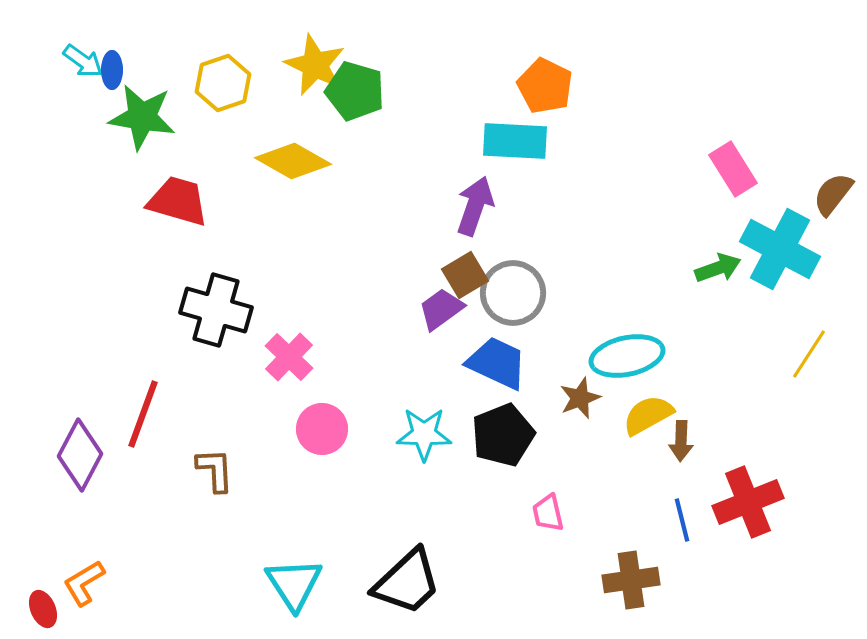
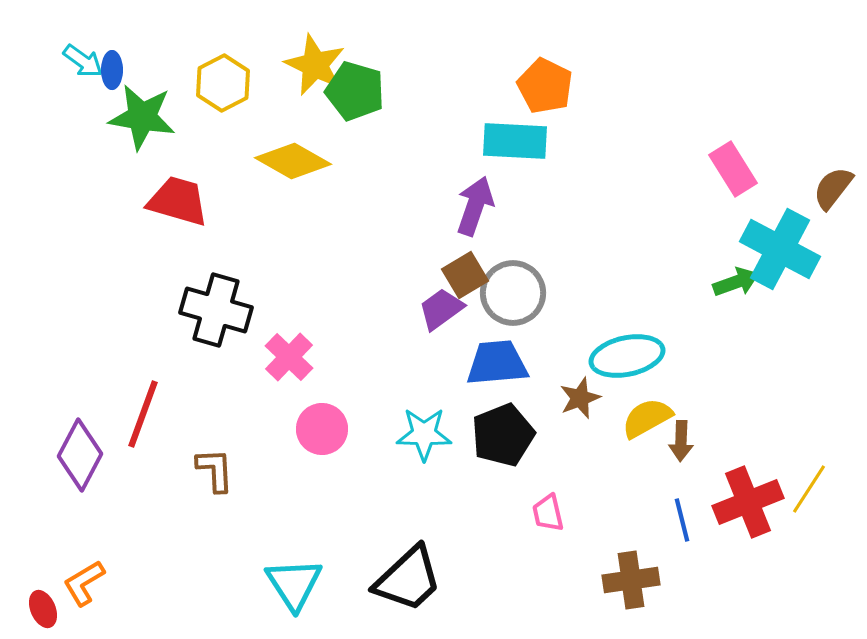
yellow hexagon: rotated 8 degrees counterclockwise
brown semicircle: moved 6 px up
green arrow: moved 18 px right, 14 px down
yellow line: moved 135 px down
blue trapezoid: rotated 30 degrees counterclockwise
yellow semicircle: moved 1 px left, 3 px down
black trapezoid: moved 1 px right, 3 px up
